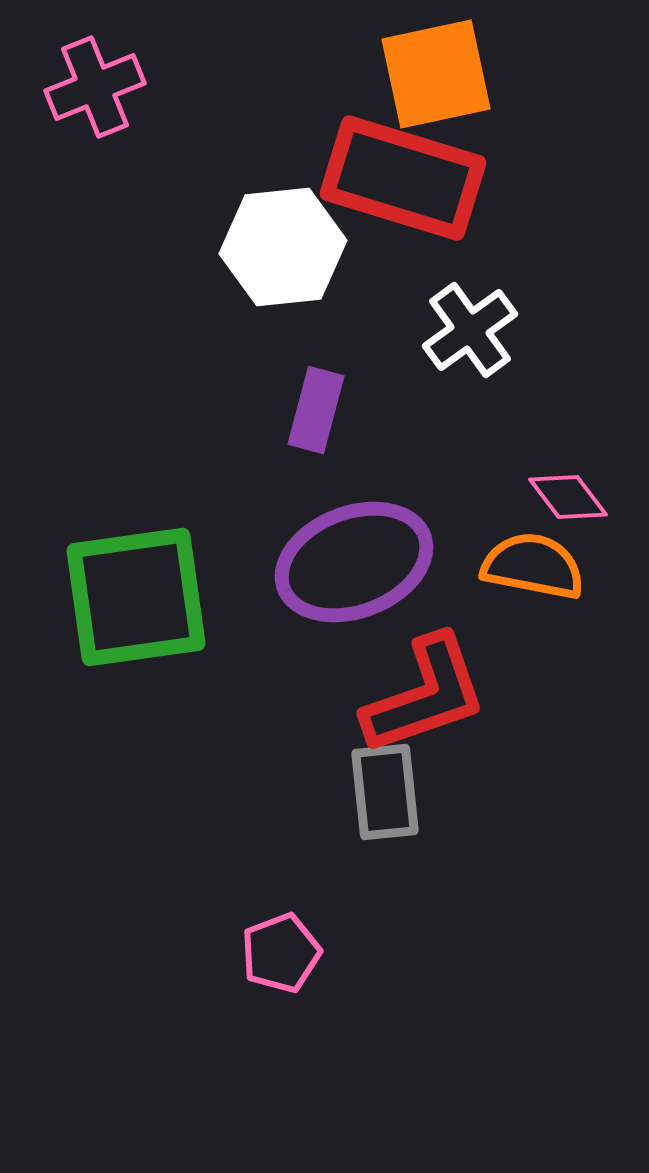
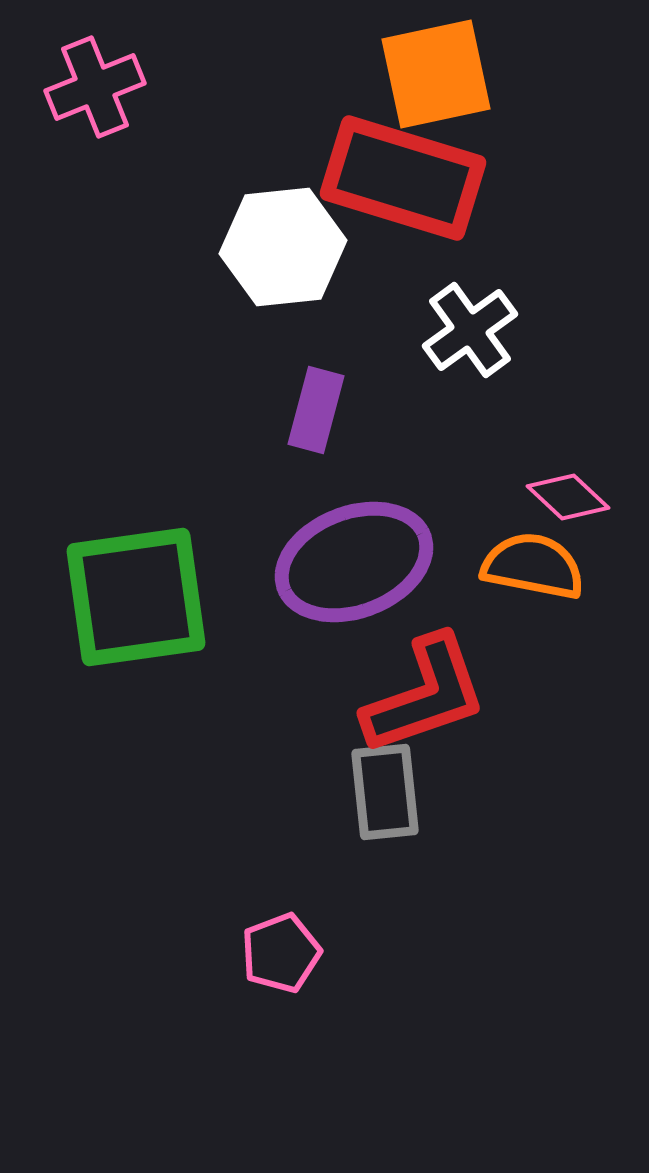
pink diamond: rotated 10 degrees counterclockwise
